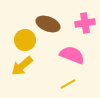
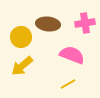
brown ellipse: rotated 15 degrees counterclockwise
yellow circle: moved 4 px left, 3 px up
